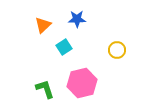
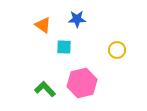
orange triangle: rotated 42 degrees counterclockwise
cyan square: rotated 35 degrees clockwise
green L-shape: rotated 25 degrees counterclockwise
